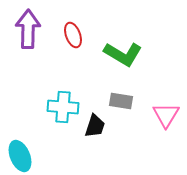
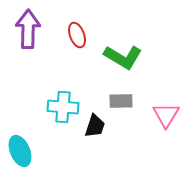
red ellipse: moved 4 px right
green L-shape: moved 3 px down
gray rectangle: rotated 10 degrees counterclockwise
cyan ellipse: moved 5 px up
